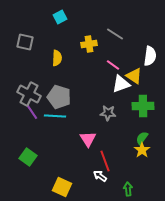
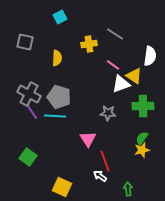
yellow star: rotated 21 degrees clockwise
